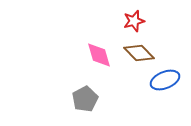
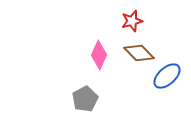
red star: moved 2 px left
pink diamond: rotated 40 degrees clockwise
blue ellipse: moved 2 px right, 4 px up; rotated 20 degrees counterclockwise
